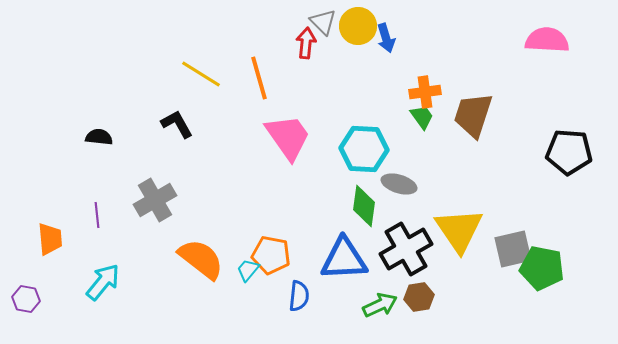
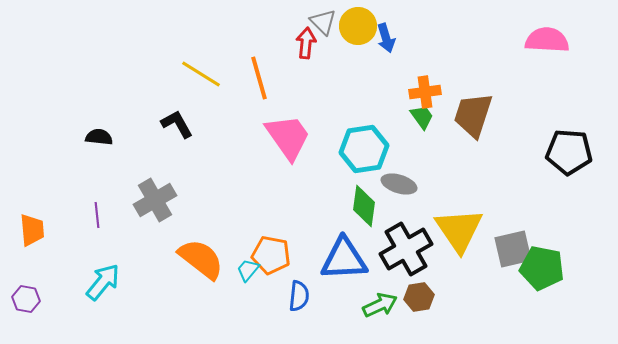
cyan hexagon: rotated 12 degrees counterclockwise
orange trapezoid: moved 18 px left, 9 px up
